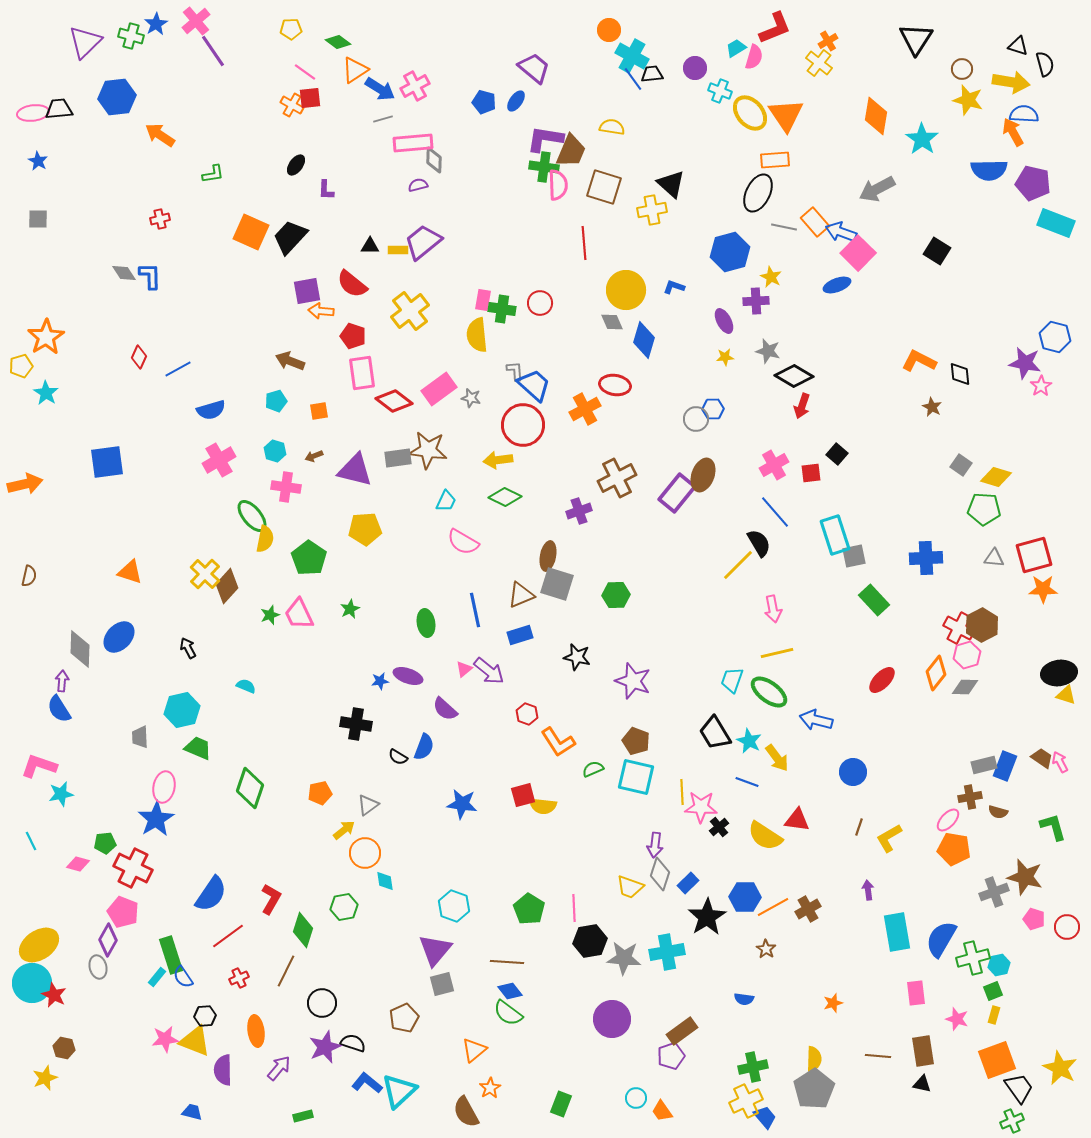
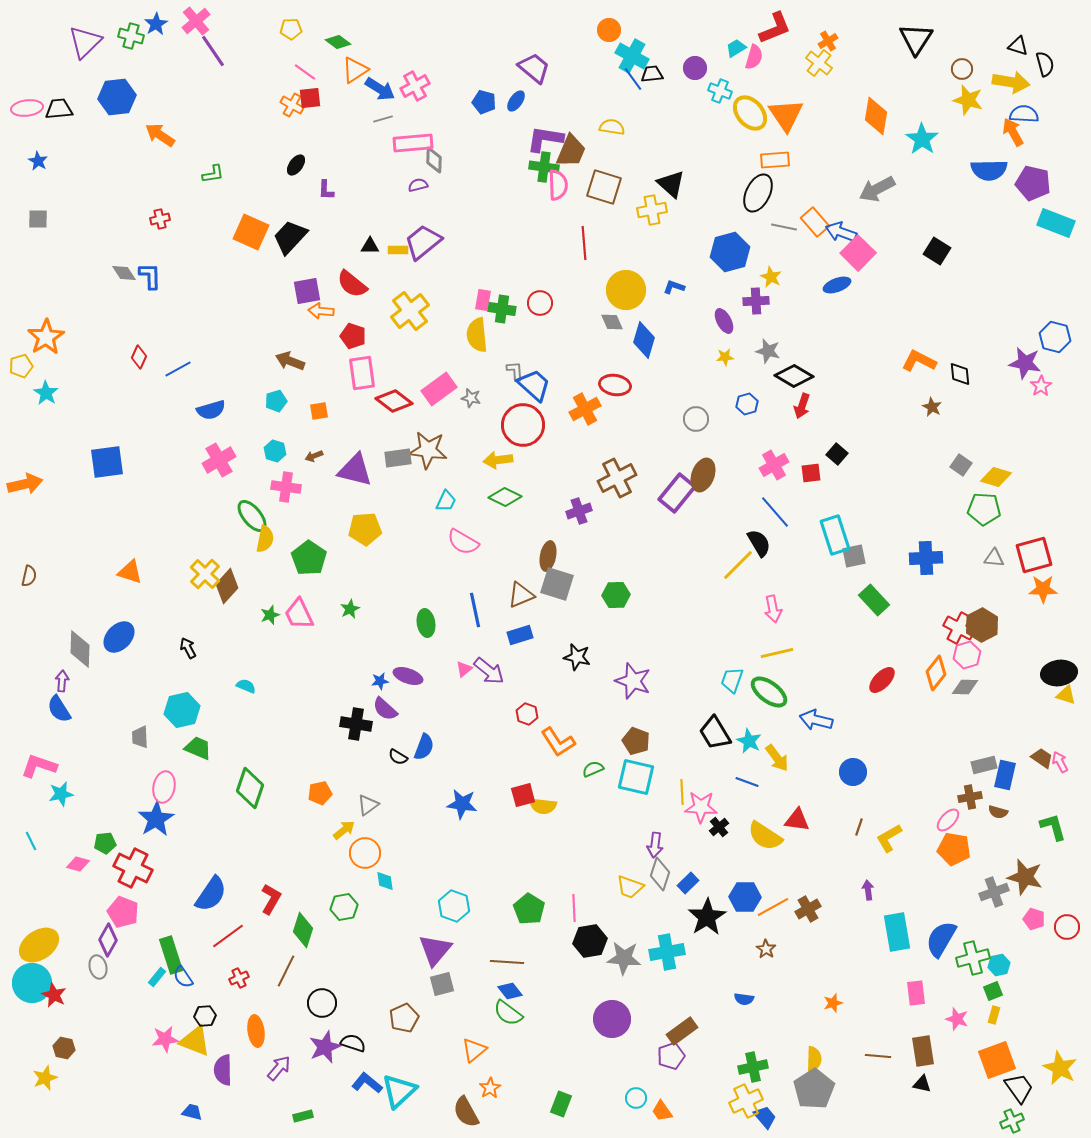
pink ellipse at (33, 113): moved 6 px left, 5 px up
blue hexagon at (713, 409): moved 34 px right, 5 px up; rotated 15 degrees counterclockwise
purple semicircle at (445, 709): moved 60 px left
blue rectangle at (1005, 766): moved 9 px down; rotated 8 degrees counterclockwise
